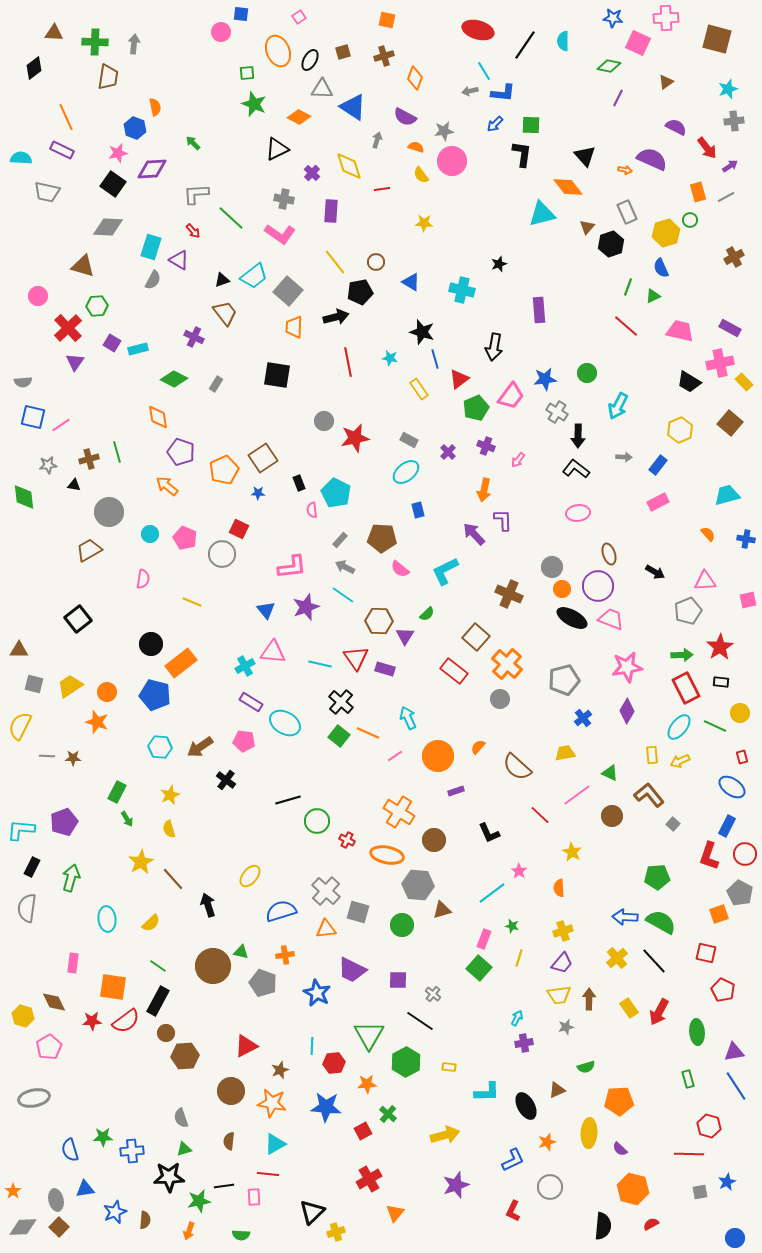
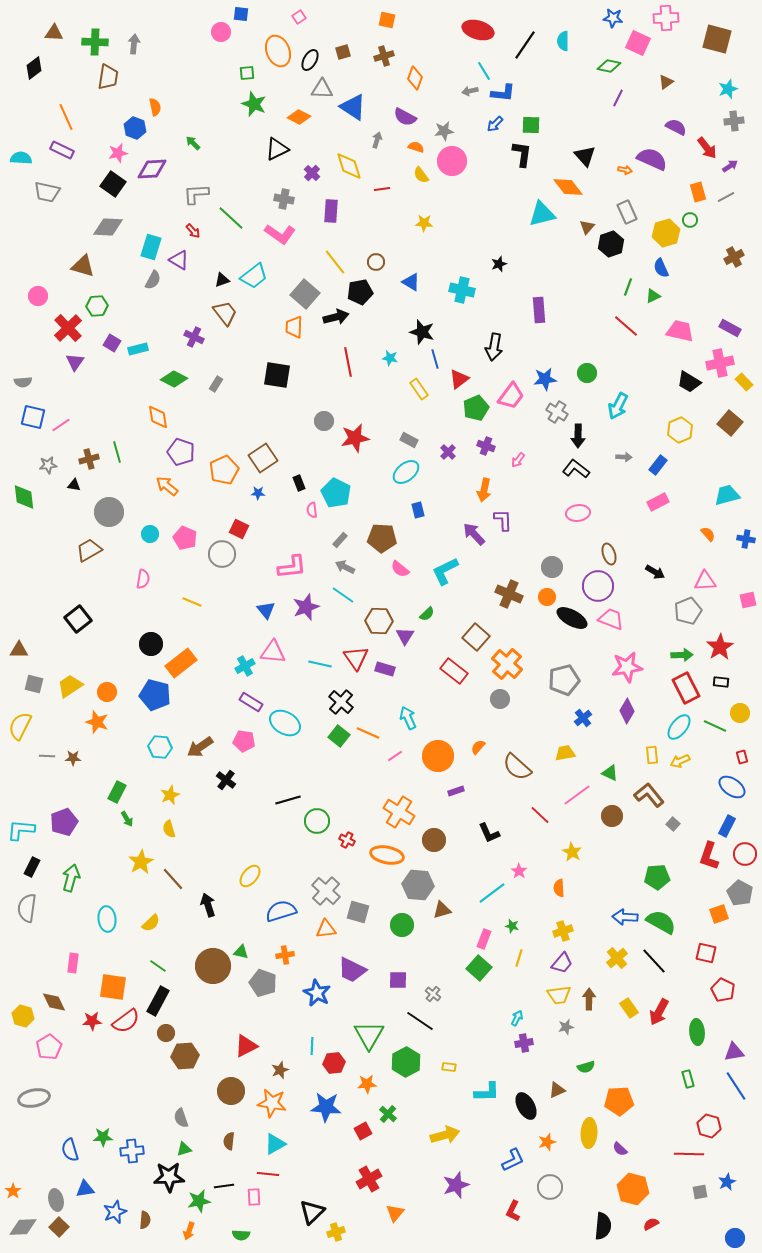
gray square at (288, 291): moved 17 px right, 3 px down
orange circle at (562, 589): moved 15 px left, 8 px down
